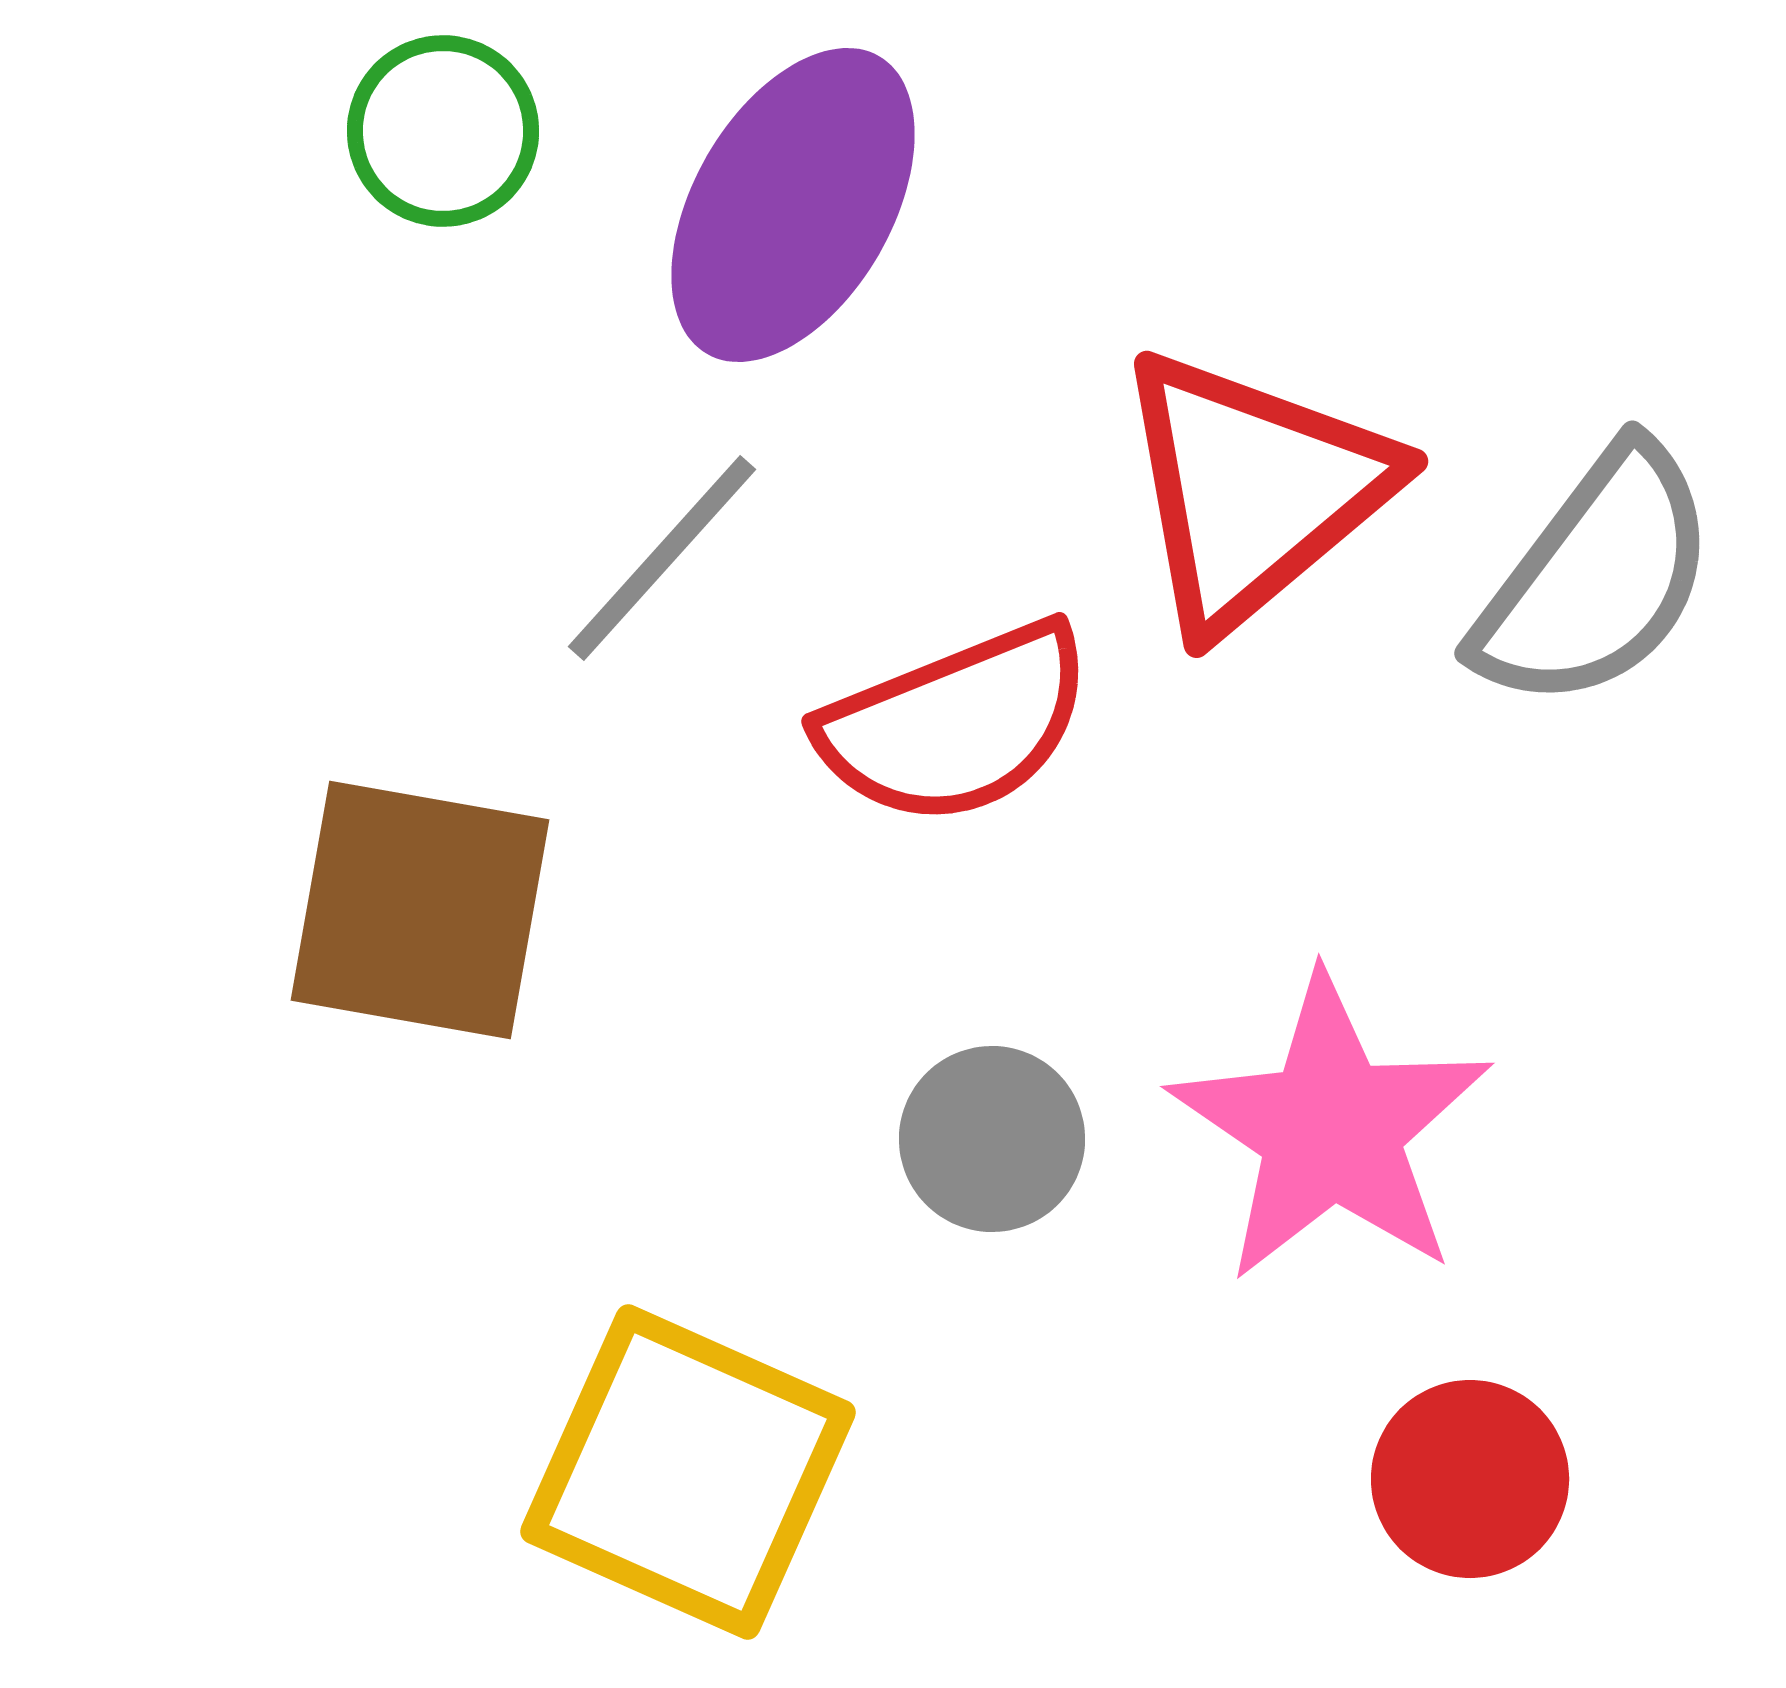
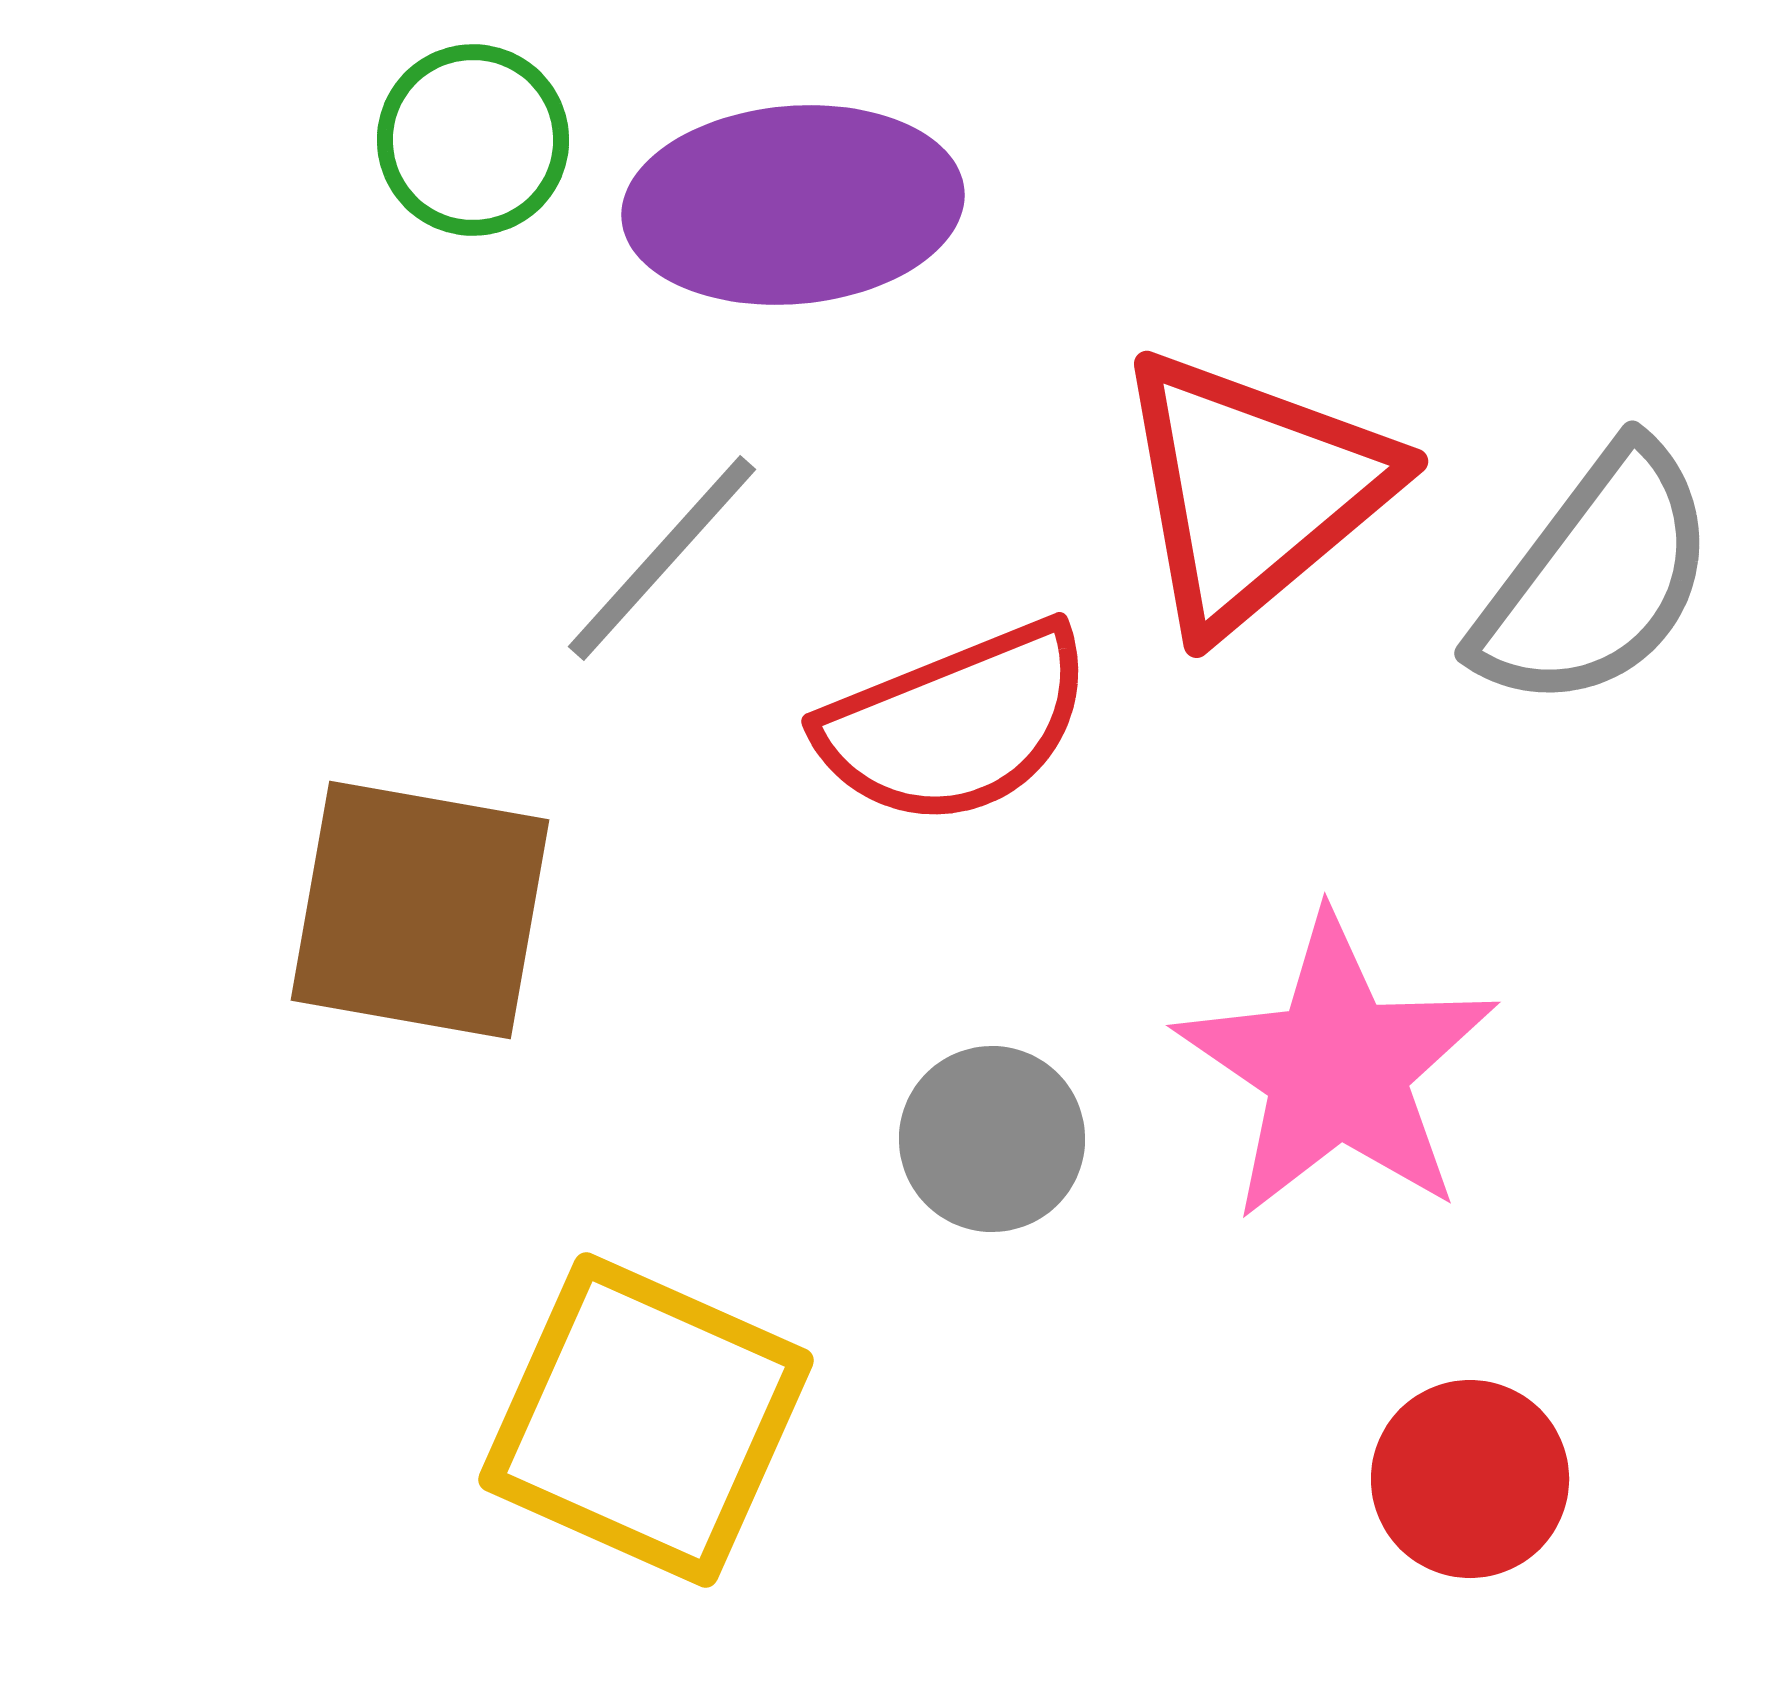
green circle: moved 30 px right, 9 px down
purple ellipse: rotated 55 degrees clockwise
pink star: moved 6 px right, 61 px up
yellow square: moved 42 px left, 52 px up
